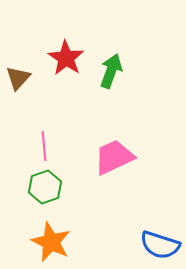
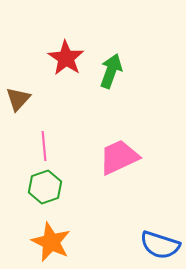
brown triangle: moved 21 px down
pink trapezoid: moved 5 px right
